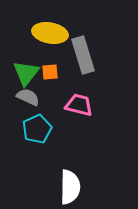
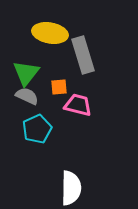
orange square: moved 9 px right, 15 px down
gray semicircle: moved 1 px left, 1 px up
pink trapezoid: moved 1 px left
white semicircle: moved 1 px right, 1 px down
